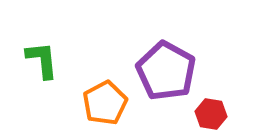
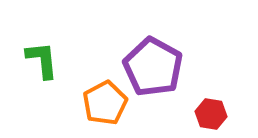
purple pentagon: moved 13 px left, 4 px up
